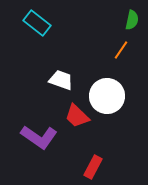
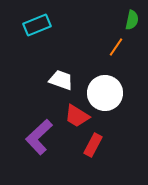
cyan rectangle: moved 2 px down; rotated 60 degrees counterclockwise
orange line: moved 5 px left, 3 px up
white circle: moved 2 px left, 3 px up
red trapezoid: rotated 12 degrees counterclockwise
purple L-shape: rotated 102 degrees clockwise
red rectangle: moved 22 px up
